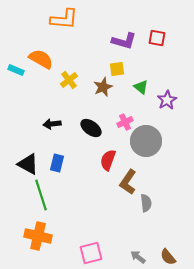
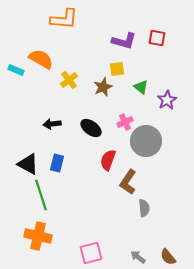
gray semicircle: moved 2 px left, 5 px down
